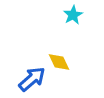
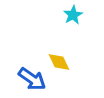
blue arrow: rotated 76 degrees clockwise
